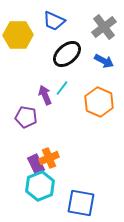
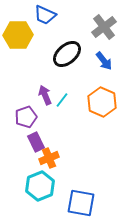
blue trapezoid: moved 9 px left, 6 px up
blue arrow: rotated 24 degrees clockwise
cyan line: moved 12 px down
orange hexagon: moved 3 px right
purple pentagon: rotated 30 degrees counterclockwise
purple rectangle: moved 22 px up
